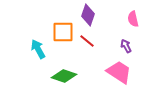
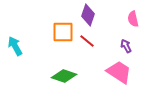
cyan arrow: moved 23 px left, 3 px up
